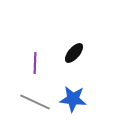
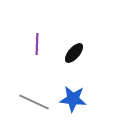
purple line: moved 2 px right, 19 px up
gray line: moved 1 px left
